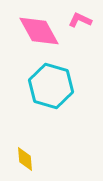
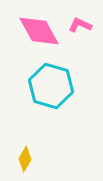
pink L-shape: moved 5 px down
yellow diamond: rotated 35 degrees clockwise
